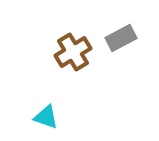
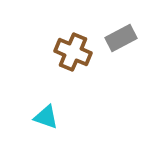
brown cross: rotated 36 degrees counterclockwise
